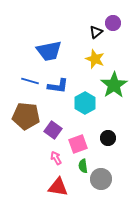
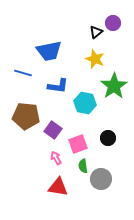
blue line: moved 7 px left, 8 px up
green star: moved 1 px down
cyan hexagon: rotated 20 degrees counterclockwise
